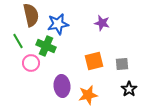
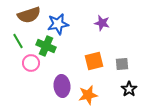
brown semicircle: moved 2 px left; rotated 85 degrees clockwise
